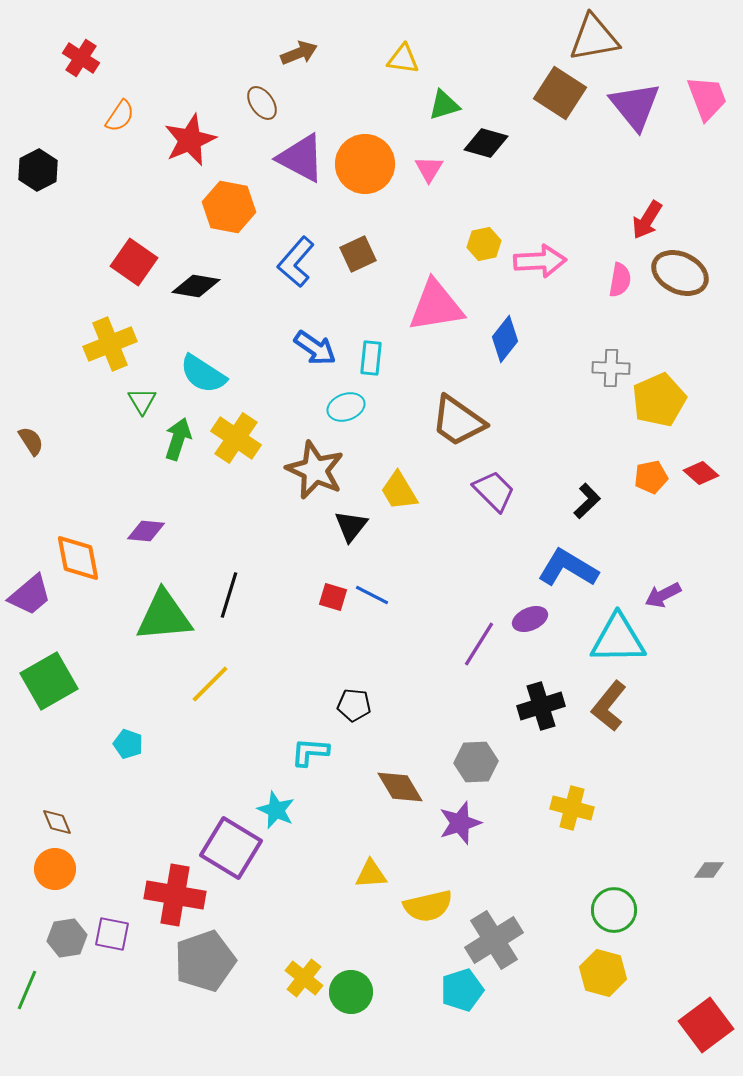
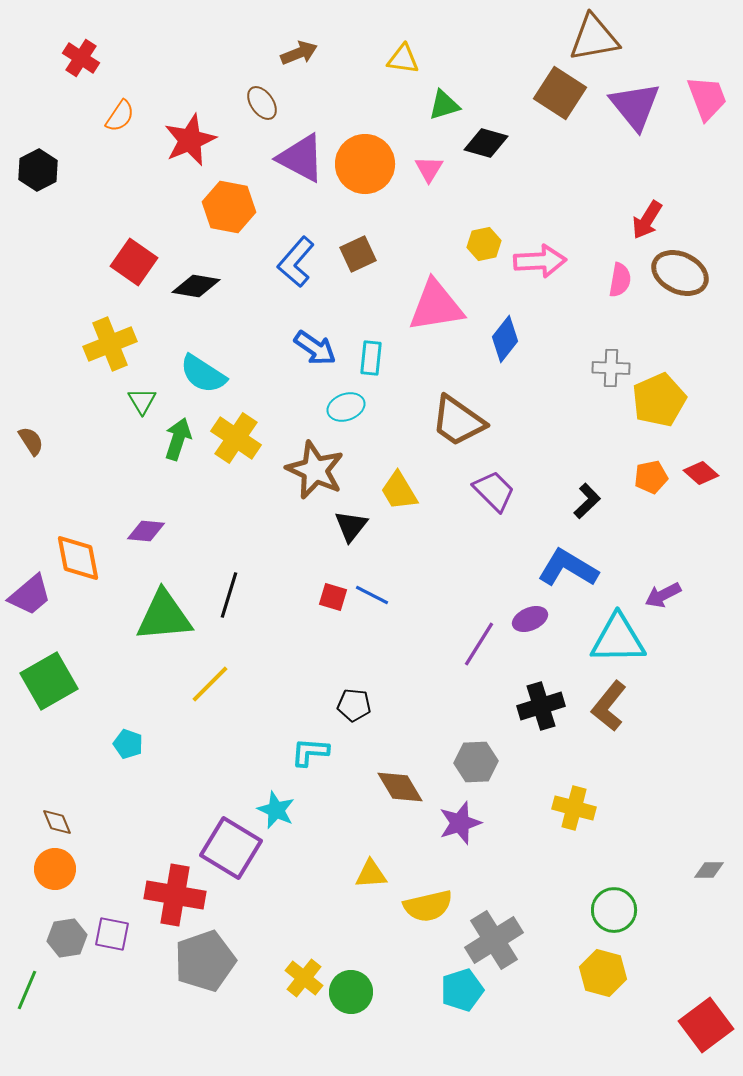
yellow cross at (572, 808): moved 2 px right
